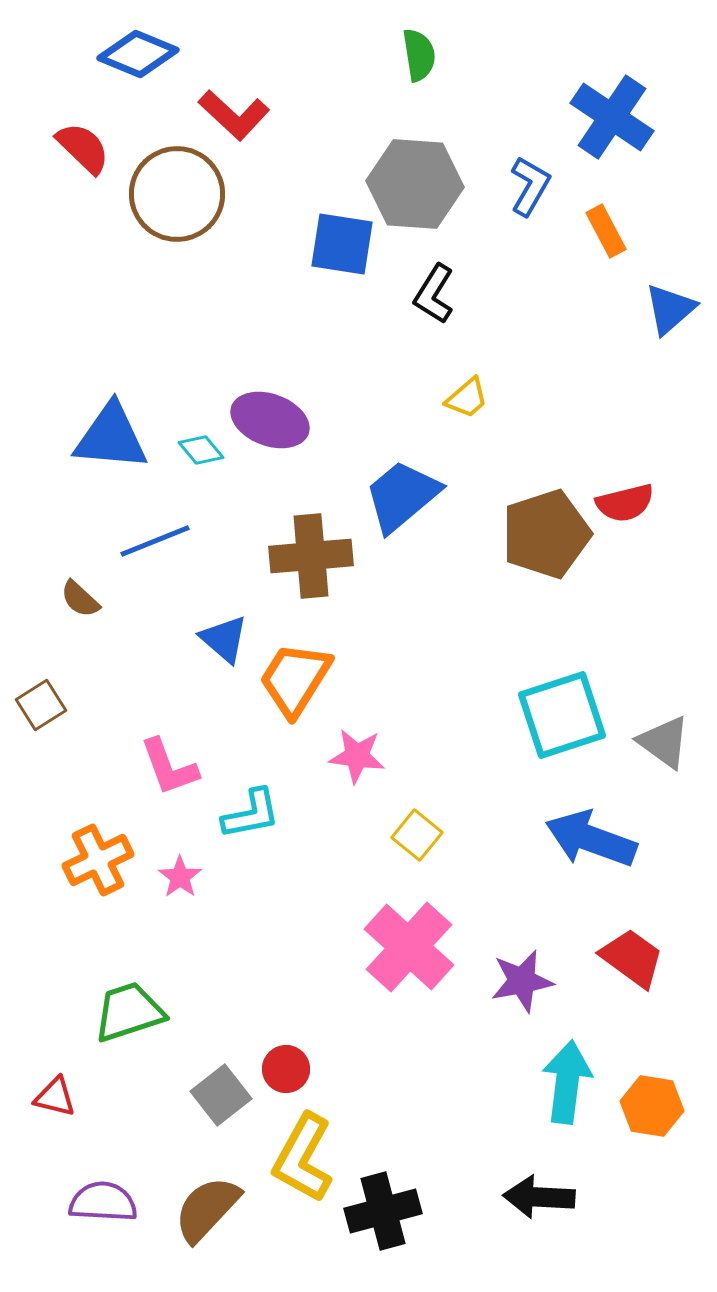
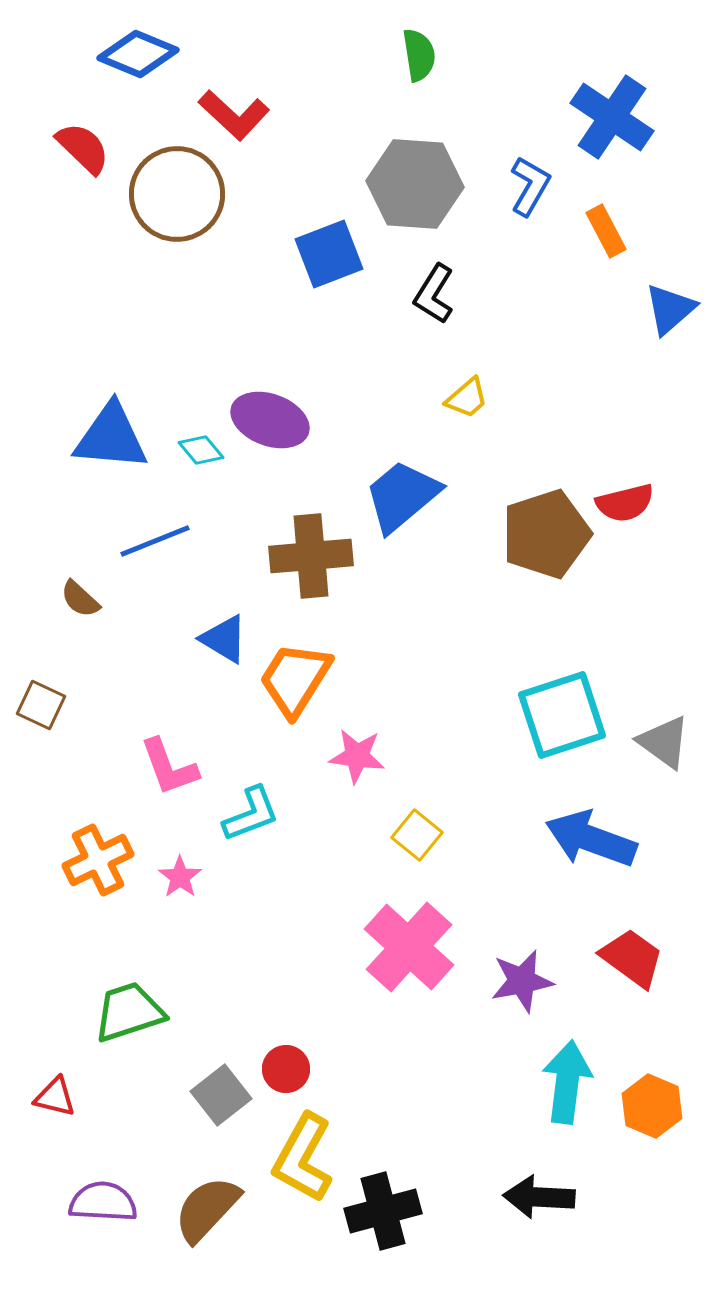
blue square at (342, 244): moved 13 px left, 10 px down; rotated 30 degrees counterclockwise
blue triangle at (224, 639): rotated 10 degrees counterclockwise
brown square at (41, 705): rotated 33 degrees counterclockwise
cyan L-shape at (251, 814): rotated 10 degrees counterclockwise
orange hexagon at (652, 1106): rotated 14 degrees clockwise
